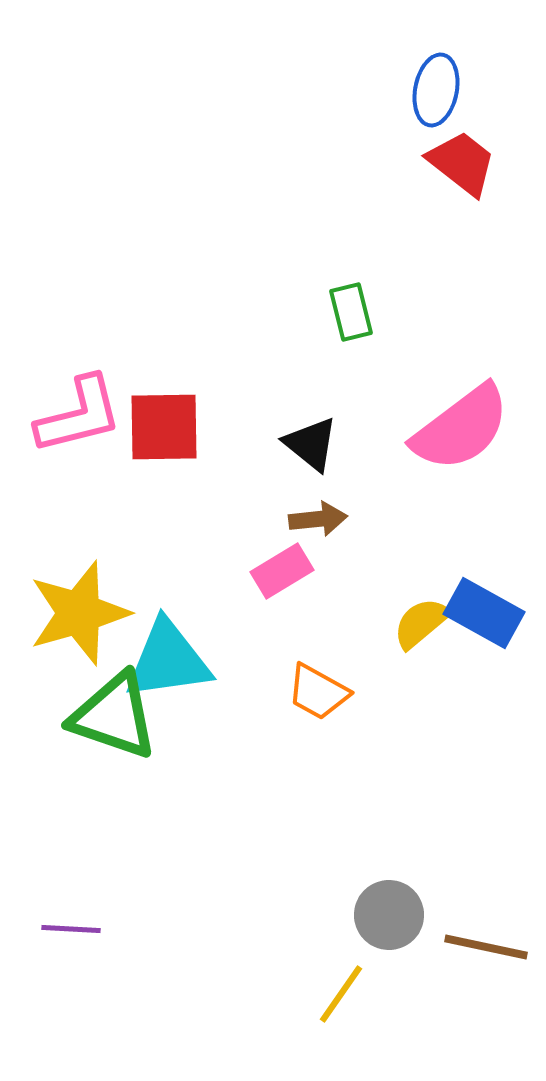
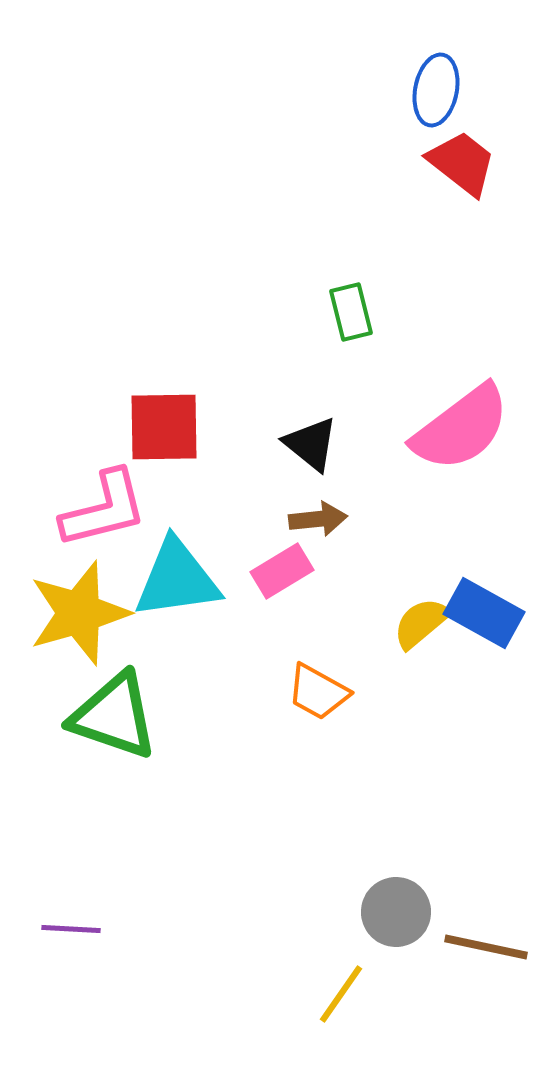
pink L-shape: moved 25 px right, 94 px down
cyan triangle: moved 9 px right, 81 px up
gray circle: moved 7 px right, 3 px up
